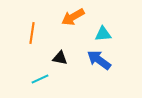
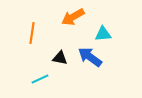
blue arrow: moved 9 px left, 3 px up
